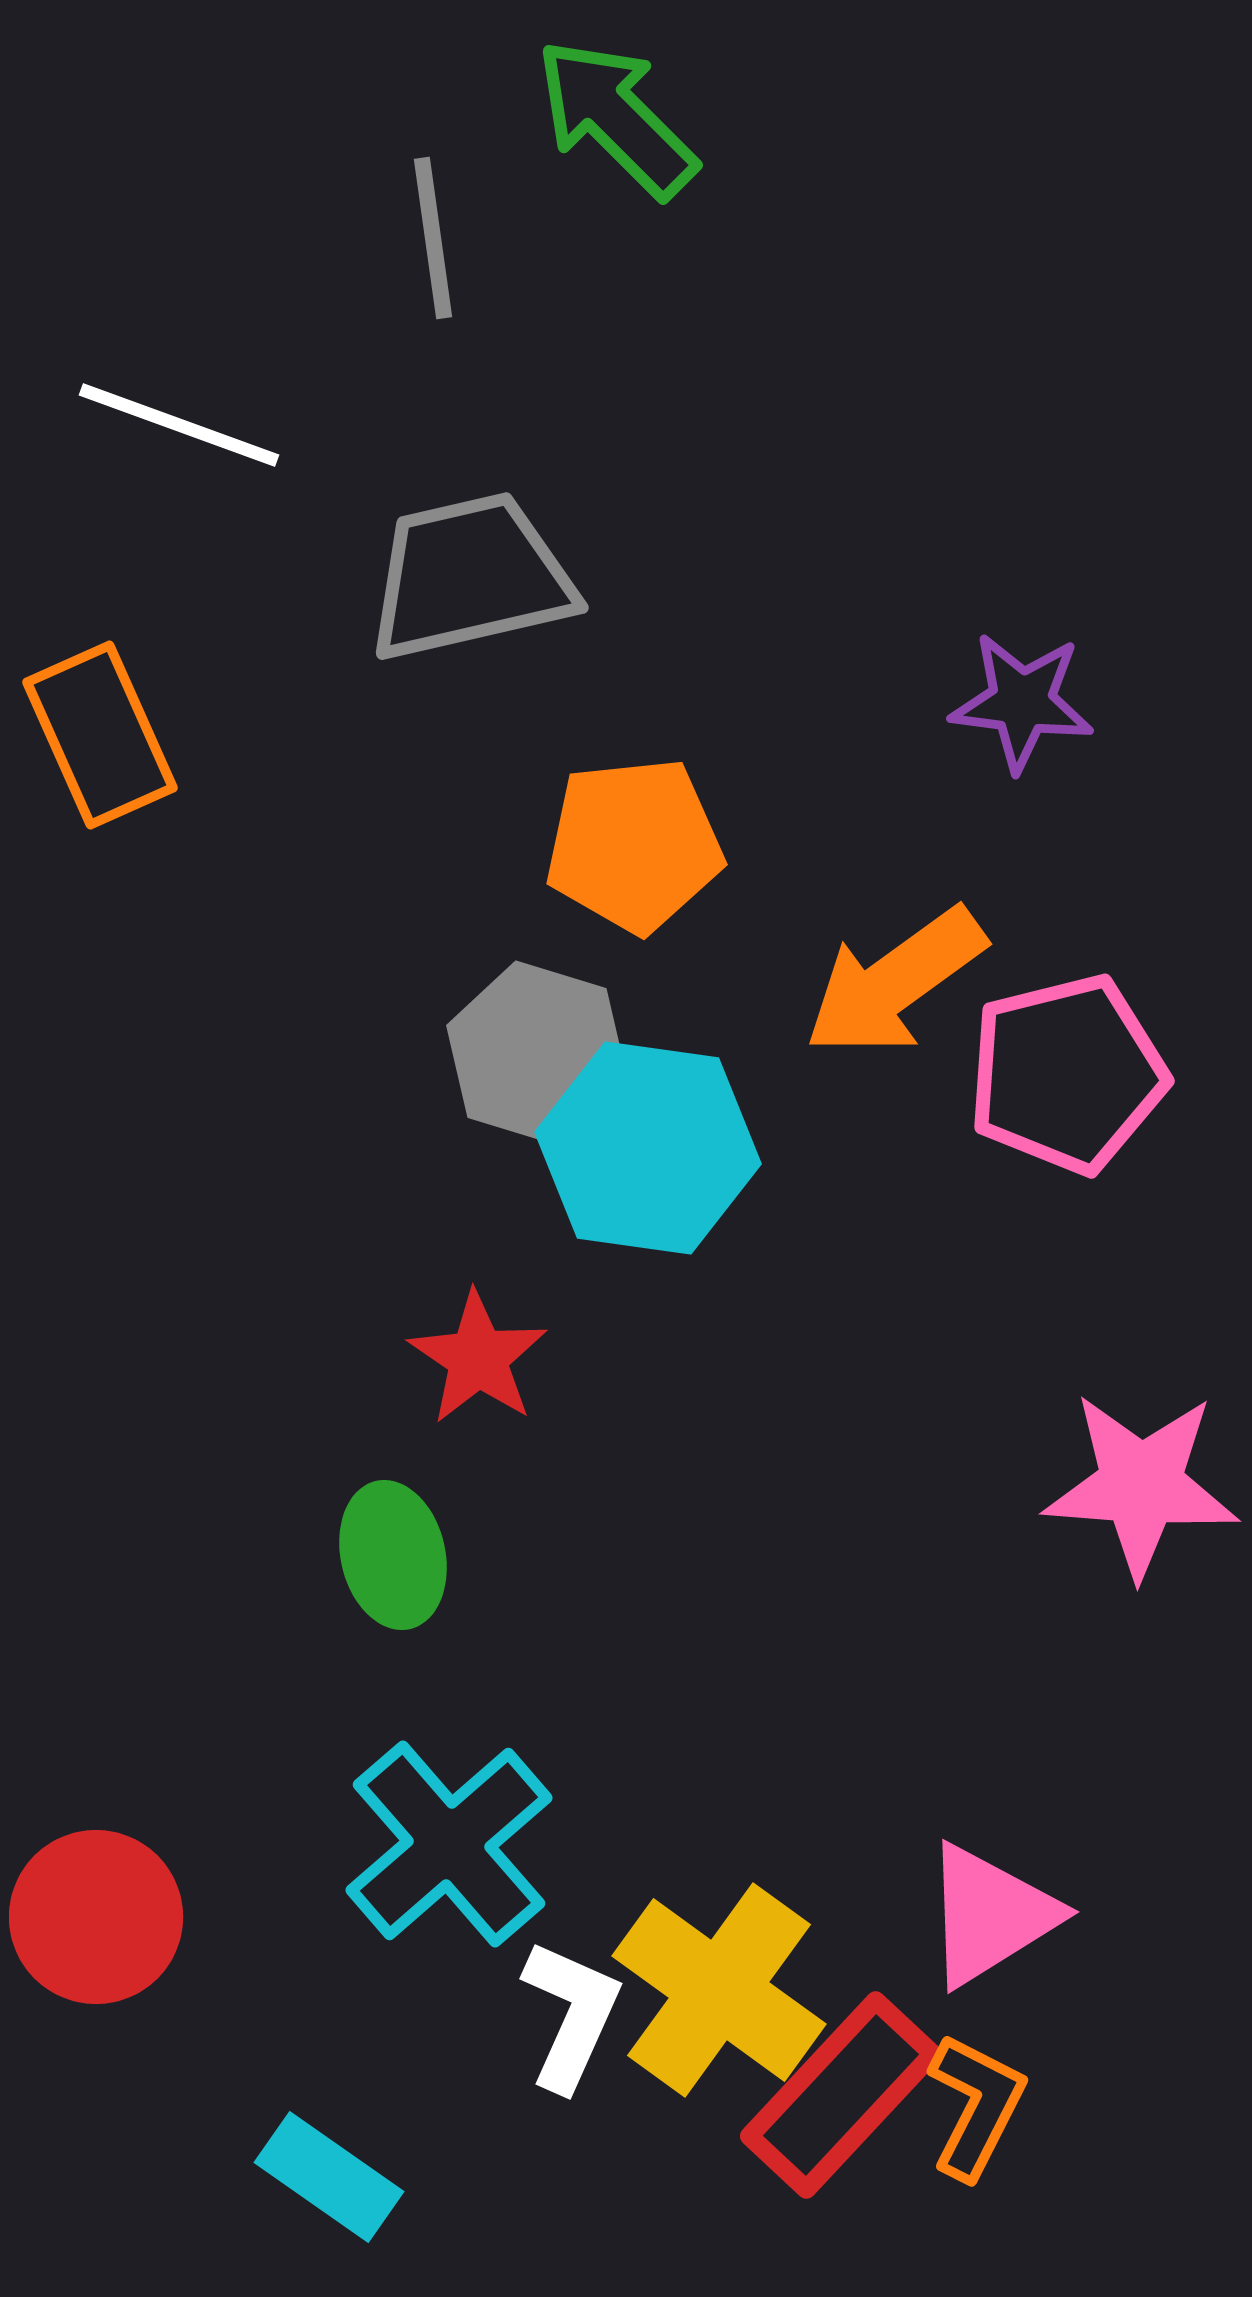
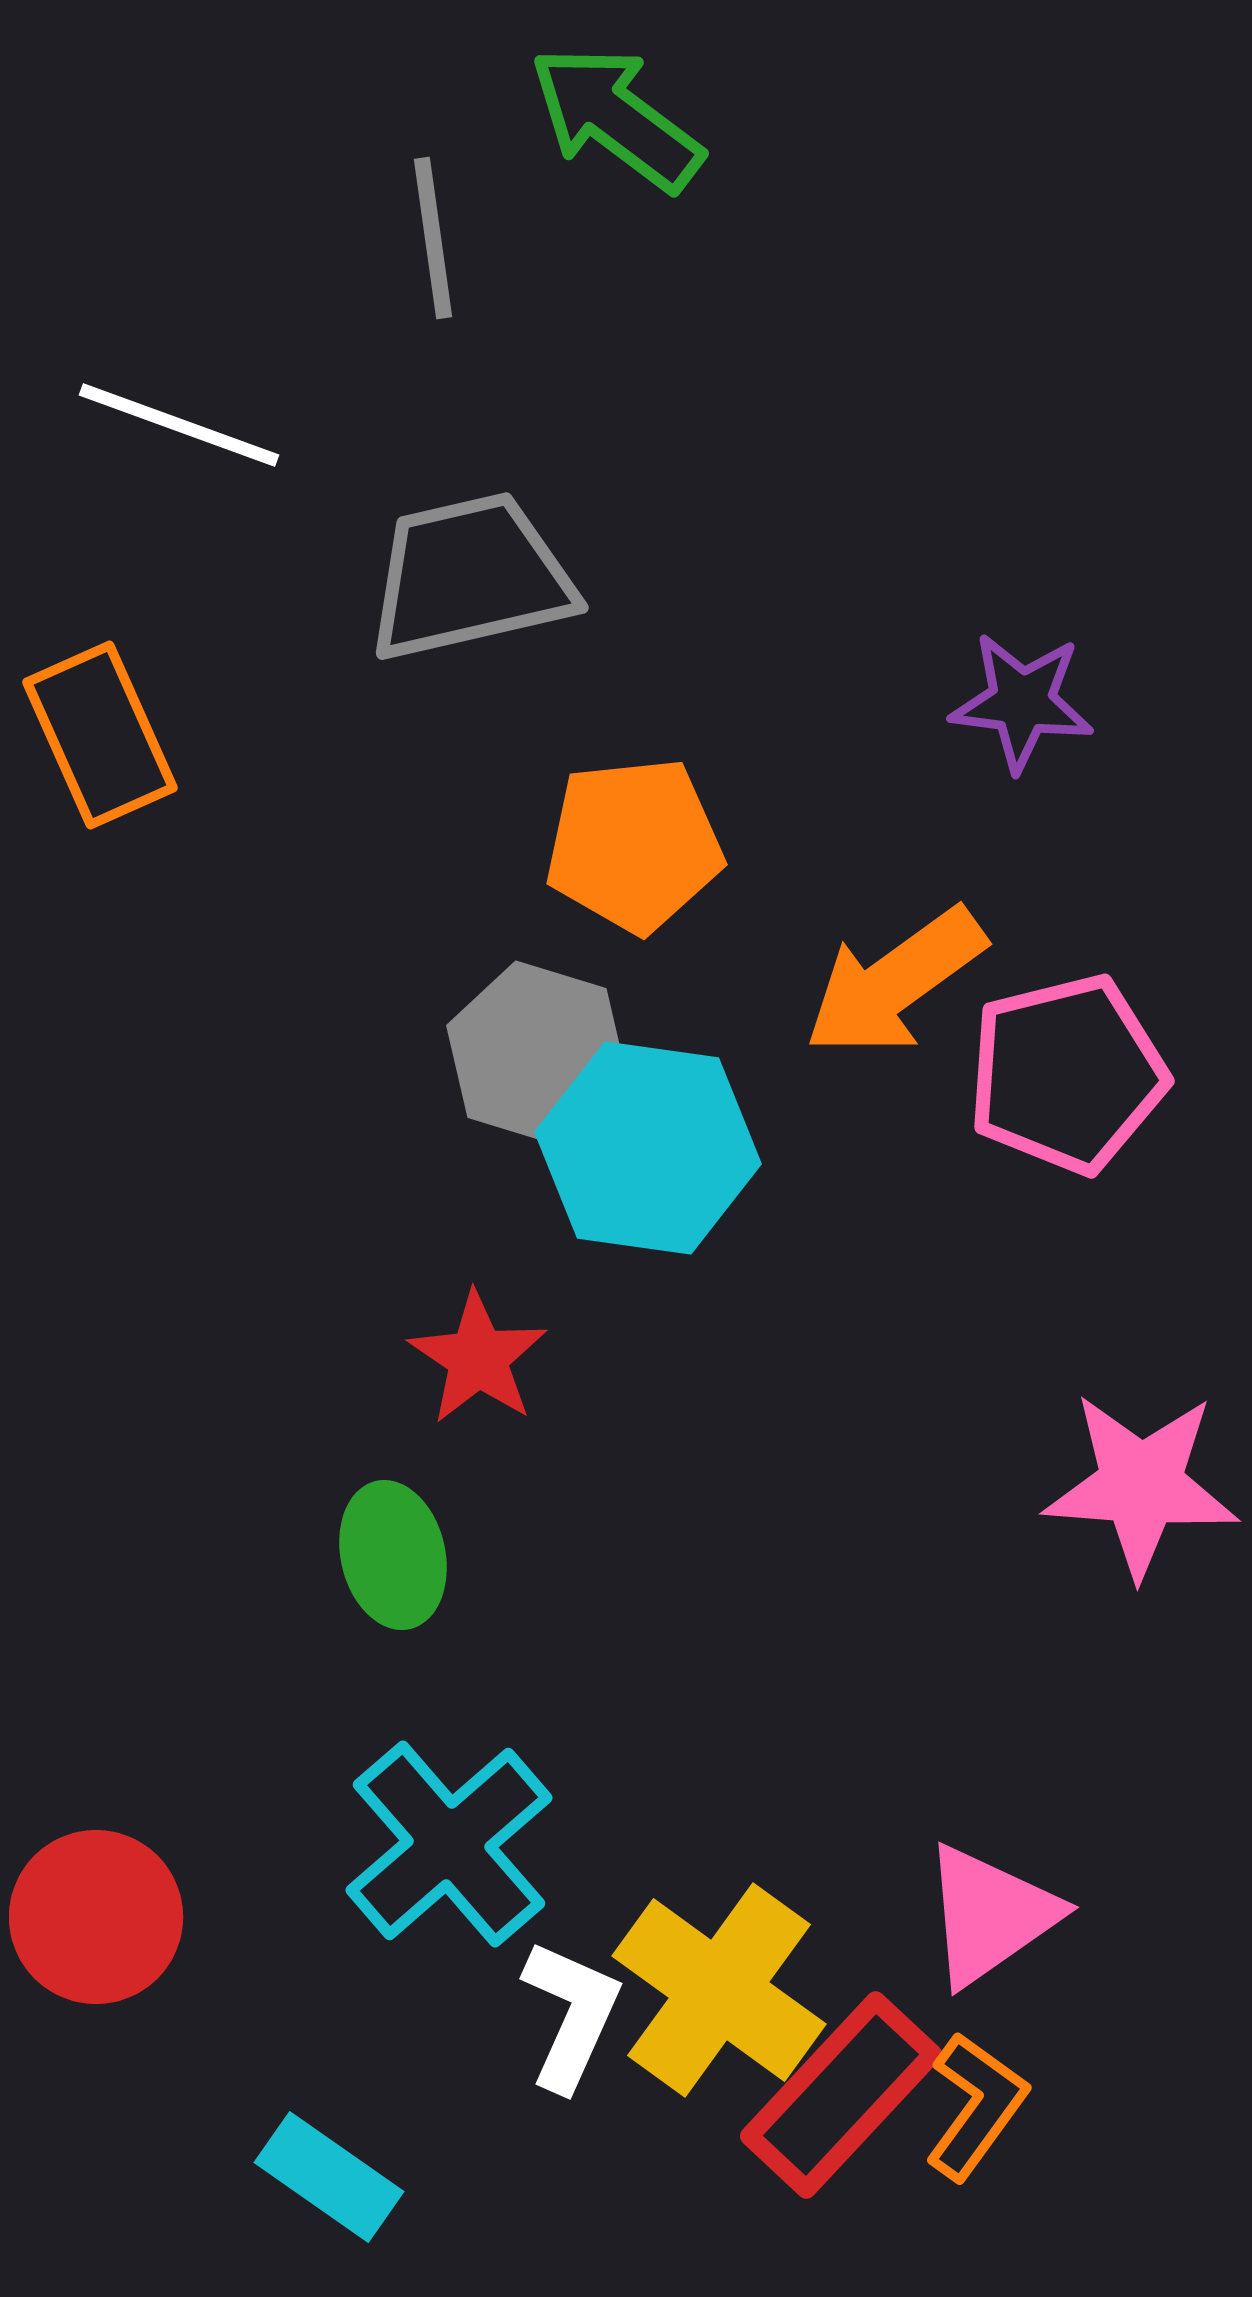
green arrow: rotated 8 degrees counterclockwise
pink triangle: rotated 3 degrees counterclockwise
orange L-shape: rotated 9 degrees clockwise
